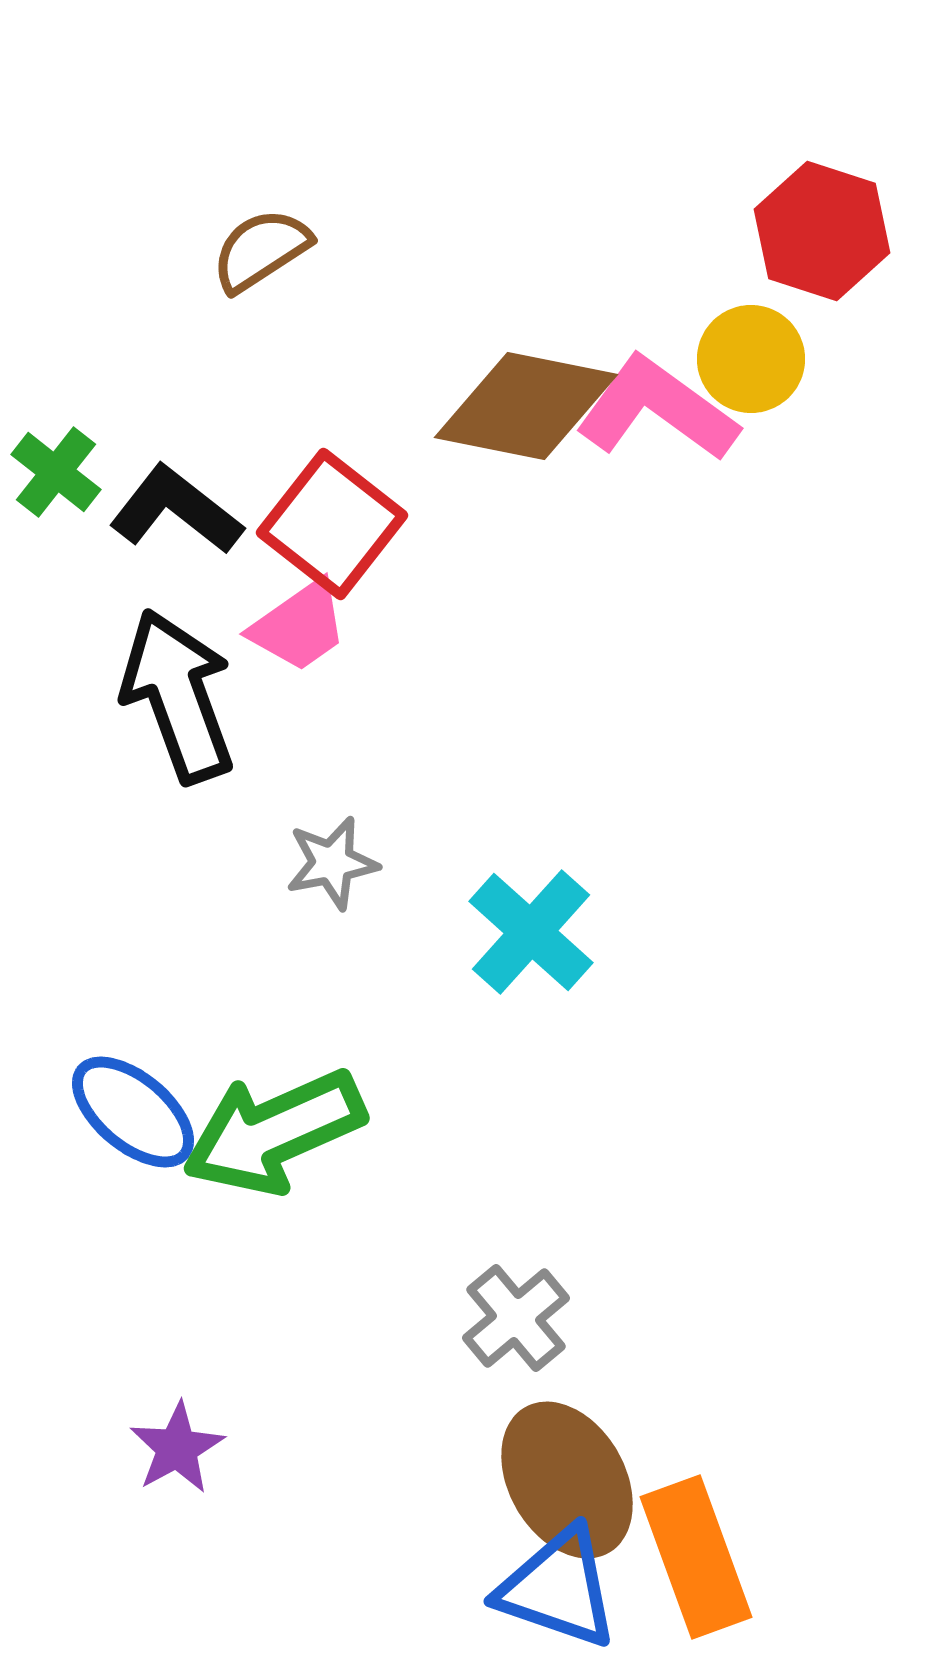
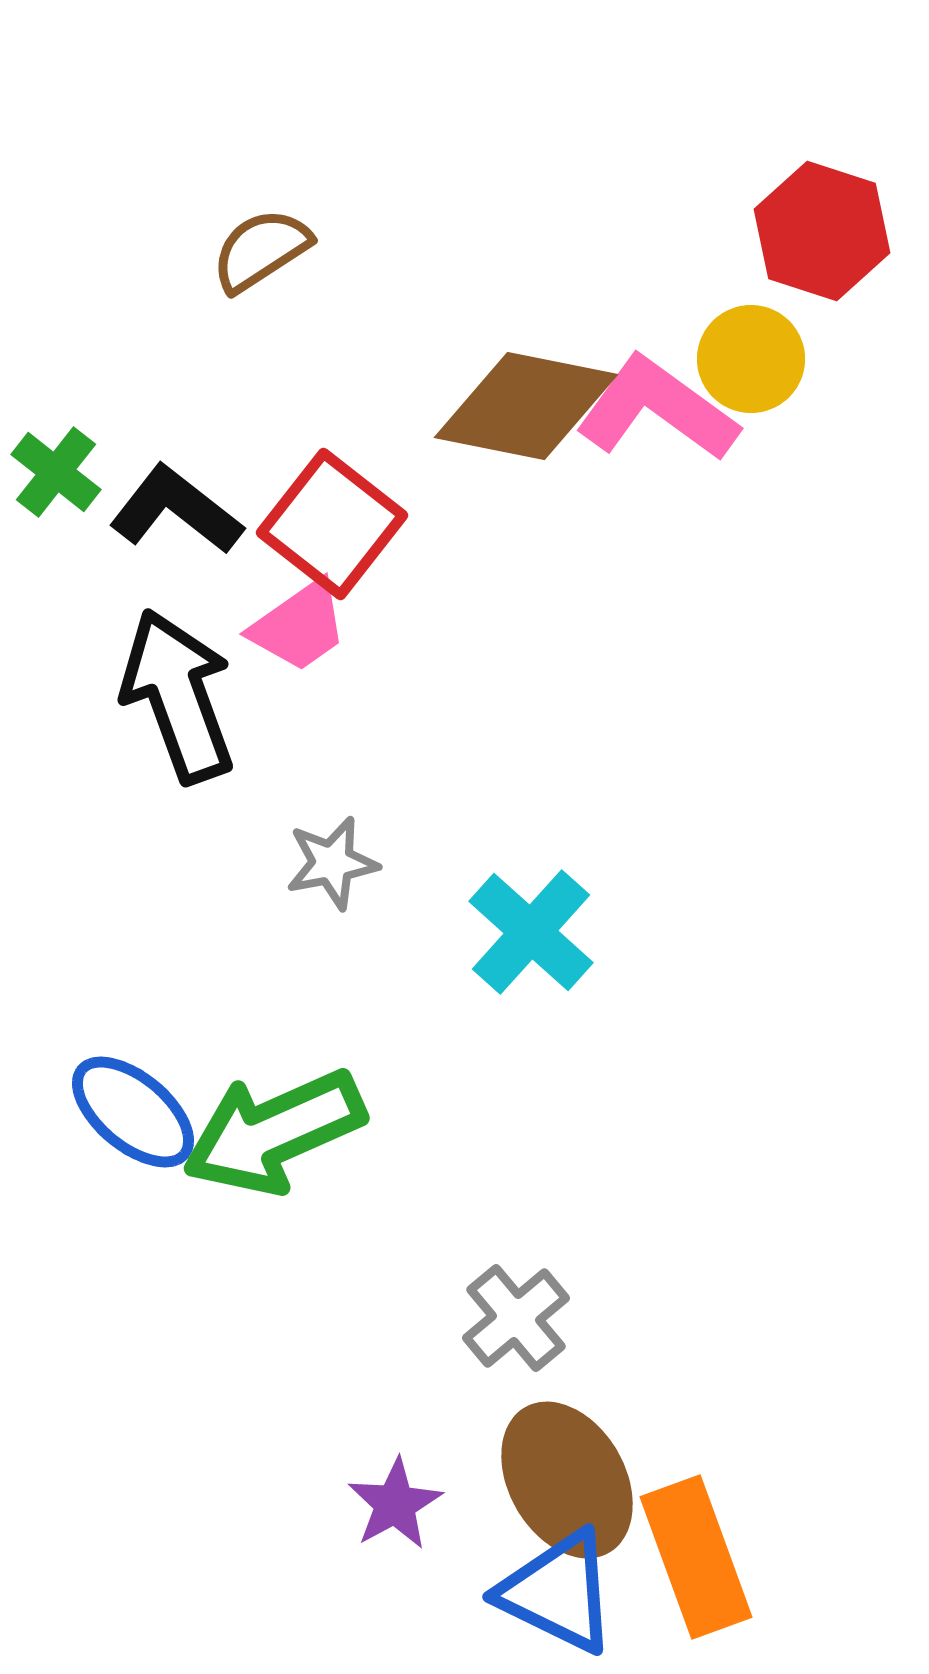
purple star: moved 218 px right, 56 px down
blue triangle: moved 4 px down; rotated 7 degrees clockwise
